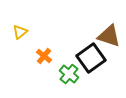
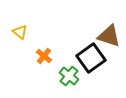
yellow triangle: rotated 42 degrees counterclockwise
green cross: moved 2 px down
